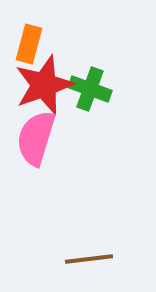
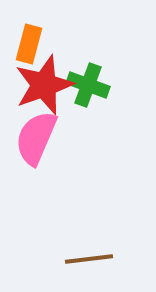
green cross: moved 2 px left, 4 px up
pink semicircle: rotated 6 degrees clockwise
